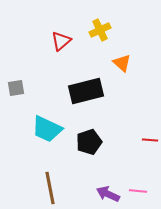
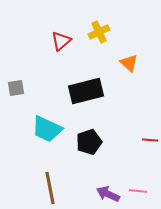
yellow cross: moved 1 px left, 2 px down
orange triangle: moved 7 px right
